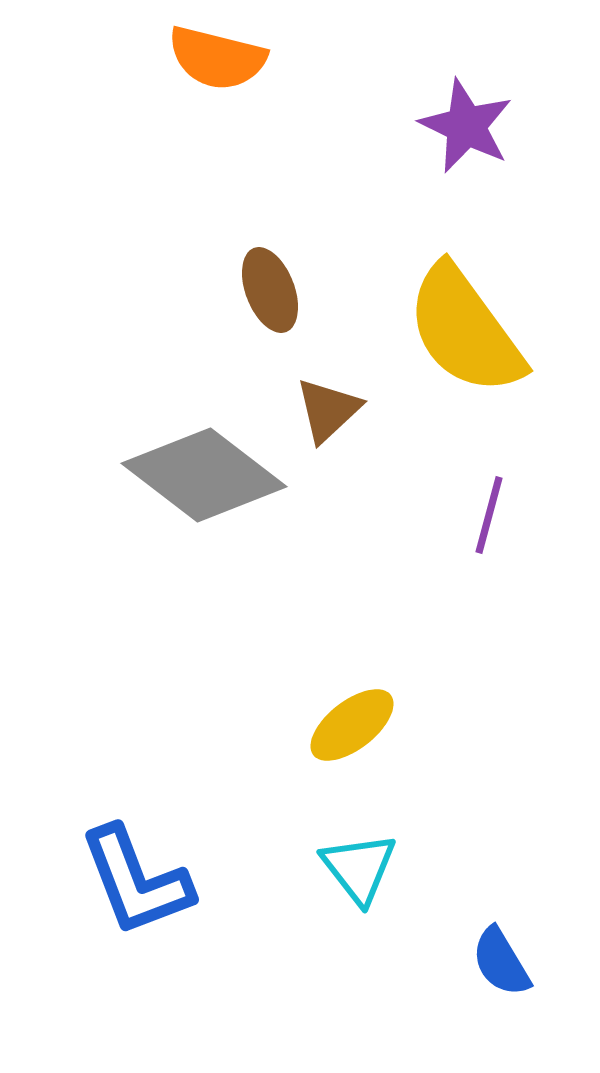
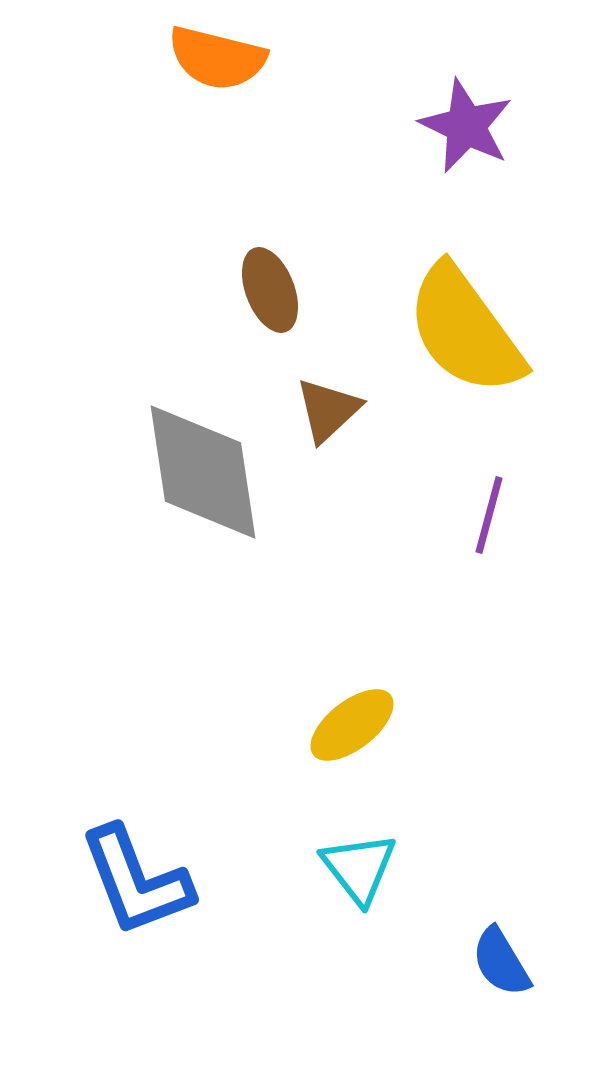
gray diamond: moved 1 px left, 3 px up; rotated 44 degrees clockwise
